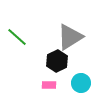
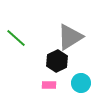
green line: moved 1 px left, 1 px down
